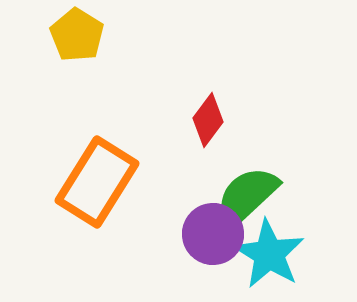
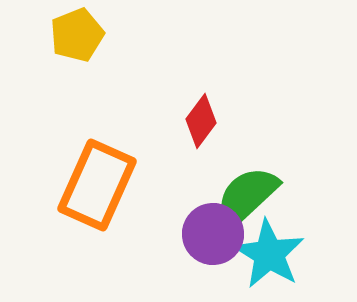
yellow pentagon: rotated 18 degrees clockwise
red diamond: moved 7 px left, 1 px down
orange rectangle: moved 3 px down; rotated 8 degrees counterclockwise
